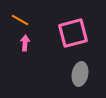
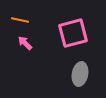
orange line: rotated 18 degrees counterclockwise
pink arrow: rotated 49 degrees counterclockwise
